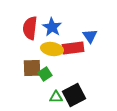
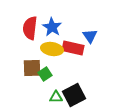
red rectangle: rotated 20 degrees clockwise
